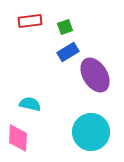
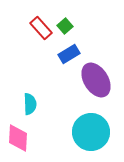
red rectangle: moved 11 px right, 7 px down; rotated 55 degrees clockwise
green square: moved 1 px up; rotated 21 degrees counterclockwise
blue rectangle: moved 1 px right, 2 px down
purple ellipse: moved 1 px right, 5 px down
cyan semicircle: rotated 75 degrees clockwise
